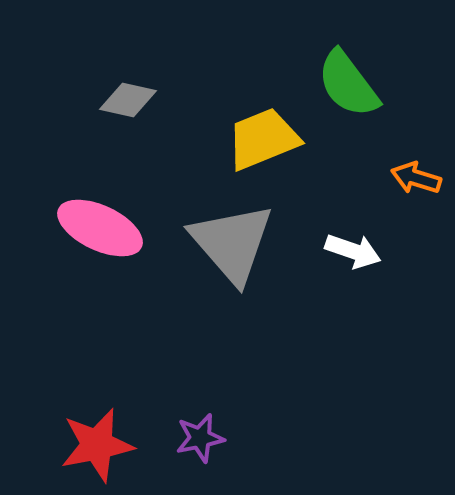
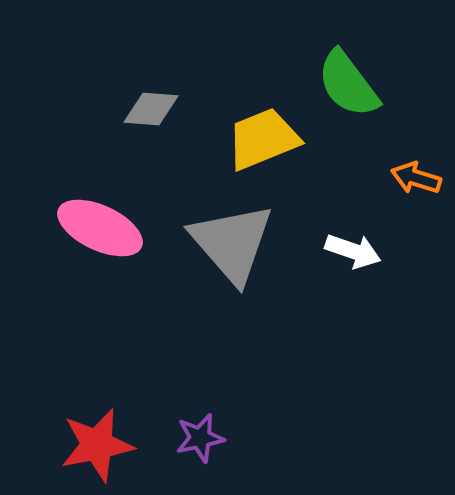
gray diamond: moved 23 px right, 9 px down; rotated 8 degrees counterclockwise
